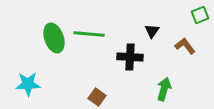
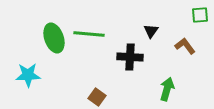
green square: rotated 18 degrees clockwise
black triangle: moved 1 px left
cyan star: moved 9 px up
green arrow: moved 3 px right
